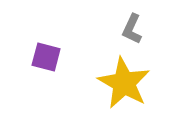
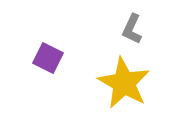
purple square: moved 2 px right, 1 px down; rotated 12 degrees clockwise
